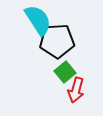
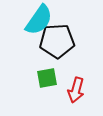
cyan semicircle: moved 1 px right; rotated 68 degrees clockwise
green square: moved 18 px left, 6 px down; rotated 30 degrees clockwise
